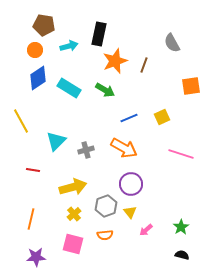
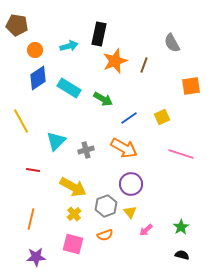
brown pentagon: moved 27 px left
green arrow: moved 2 px left, 9 px down
blue line: rotated 12 degrees counterclockwise
yellow arrow: rotated 44 degrees clockwise
orange semicircle: rotated 14 degrees counterclockwise
